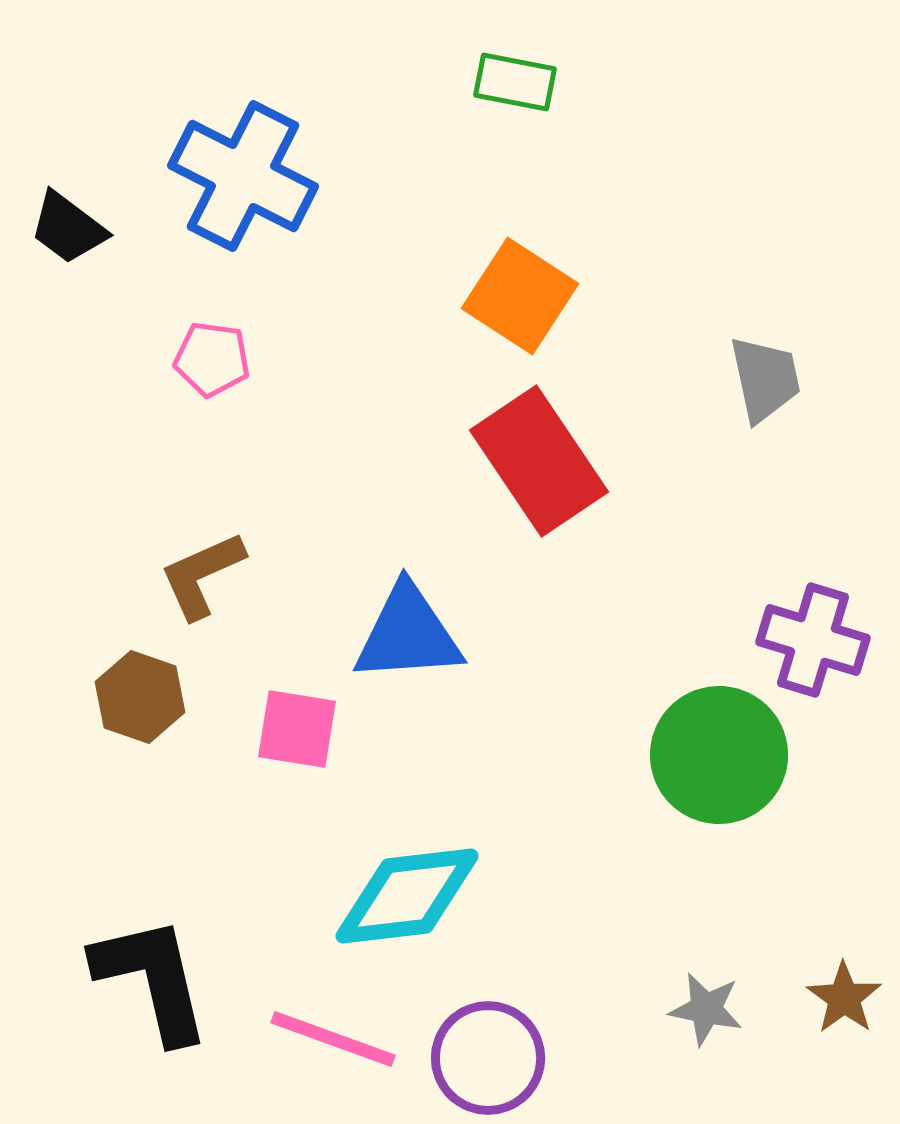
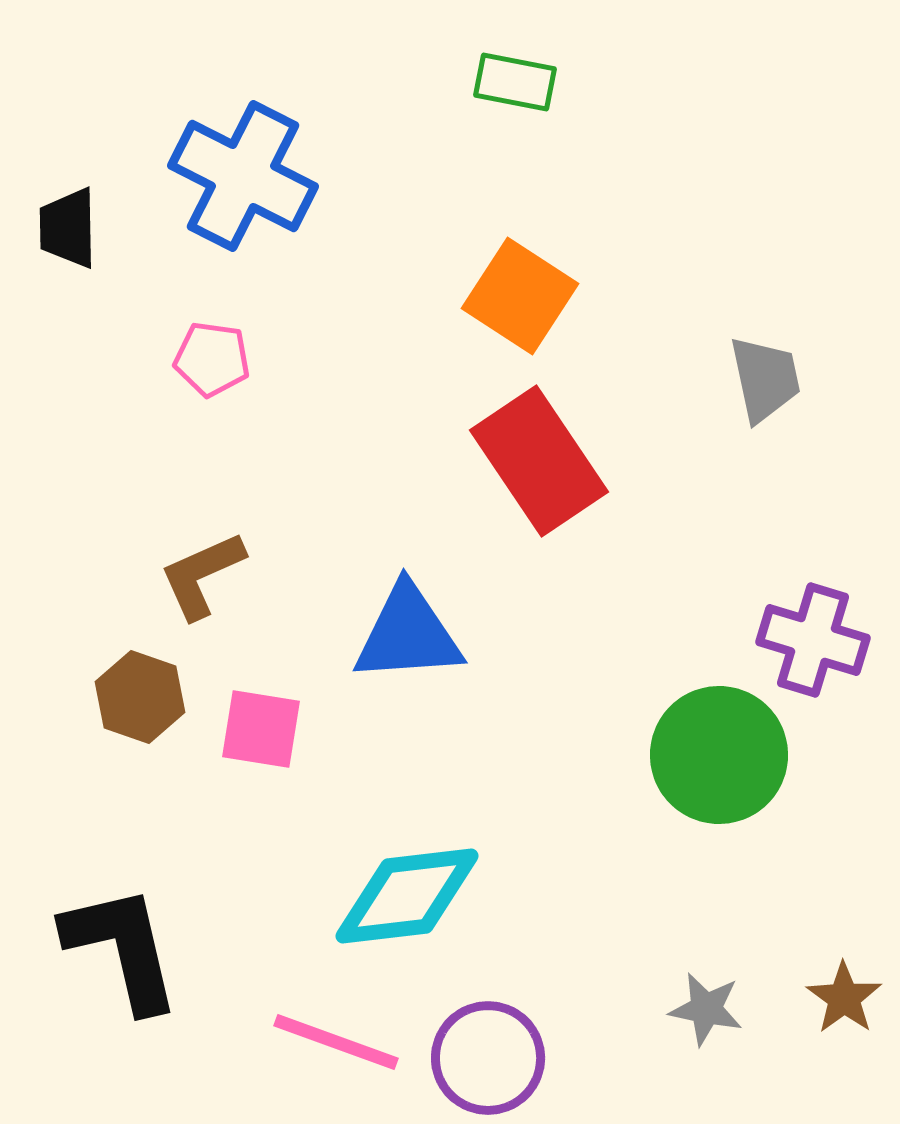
black trapezoid: rotated 52 degrees clockwise
pink square: moved 36 px left
black L-shape: moved 30 px left, 31 px up
pink line: moved 3 px right, 3 px down
